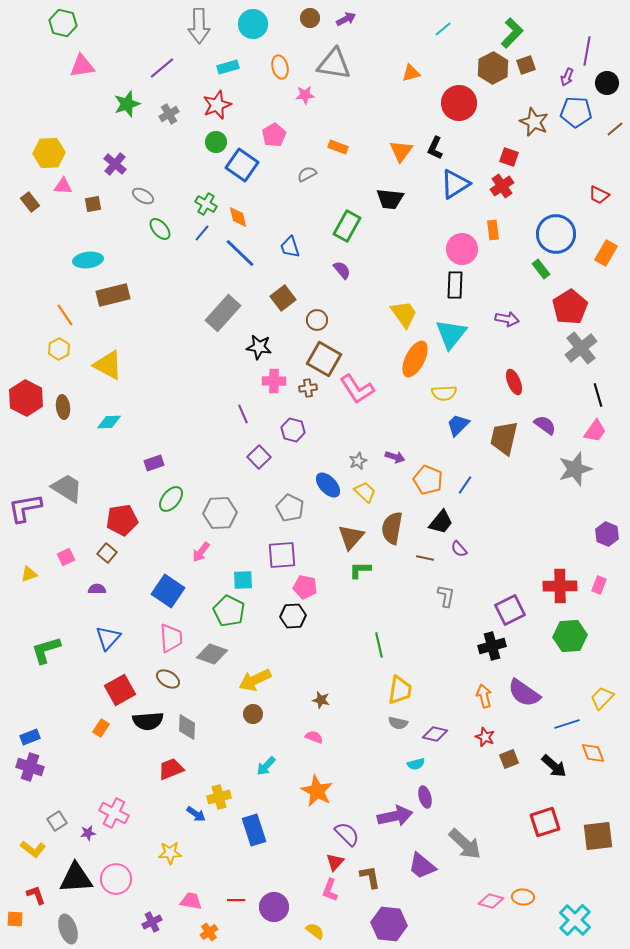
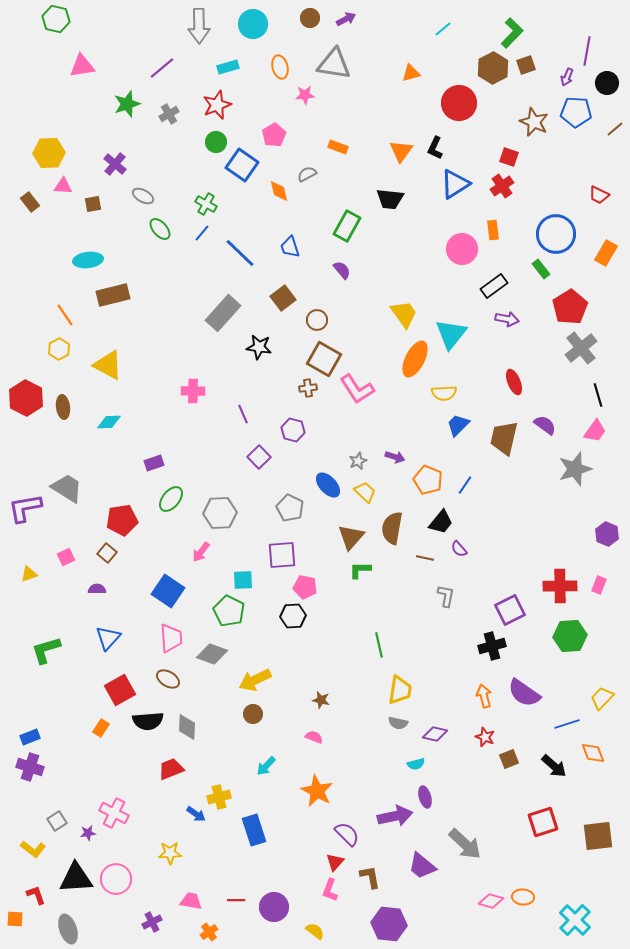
green hexagon at (63, 23): moved 7 px left, 4 px up
orange diamond at (238, 217): moved 41 px right, 26 px up
black rectangle at (455, 285): moved 39 px right, 1 px down; rotated 52 degrees clockwise
pink cross at (274, 381): moved 81 px left, 10 px down
red square at (545, 822): moved 2 px left
